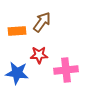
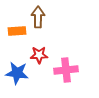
brown arrow: moved 4 px left, 5 px up; rotated 35 degrees counterclockwise
